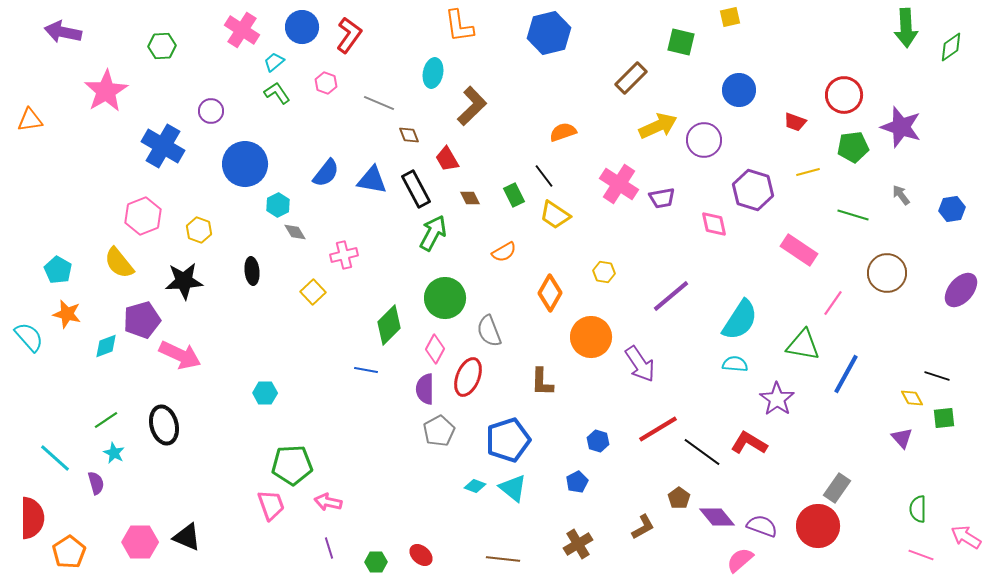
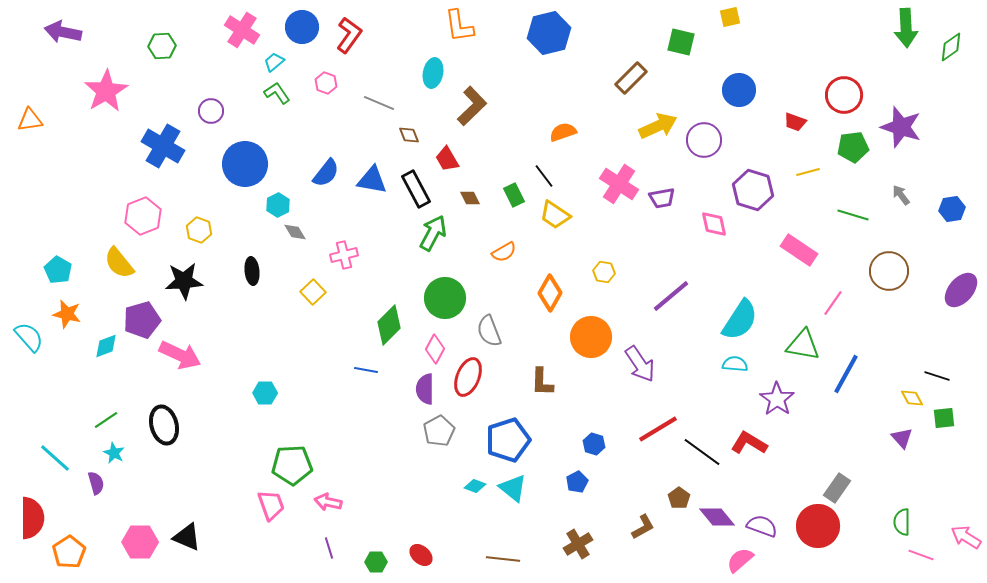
brown circle at (887, 273): moved 2 px right, 2 px up
blue hexagon at (598, 441): moved 4 px left, 3 px down
green semicircle at (918, 509): moved 16 px left, 13 px down
